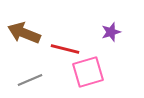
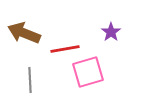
purple star: rotated 18 degrees counterclockwise
red line: rotated 24 degrees counterclockwise
gray line: rotated 70 degrees counterclockwise
